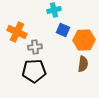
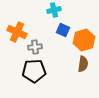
orange hexagon: rotated 15 degrees counterclockwise
